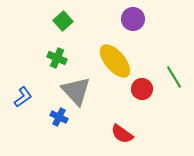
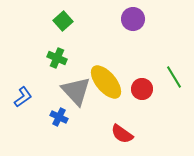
yellow ellipse: moved 9 px left, 21 px down
